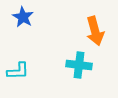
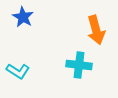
orange arrow: moved 1 px right, 1 px up
cyan L-shape: rotated 35 degrees clockwise
